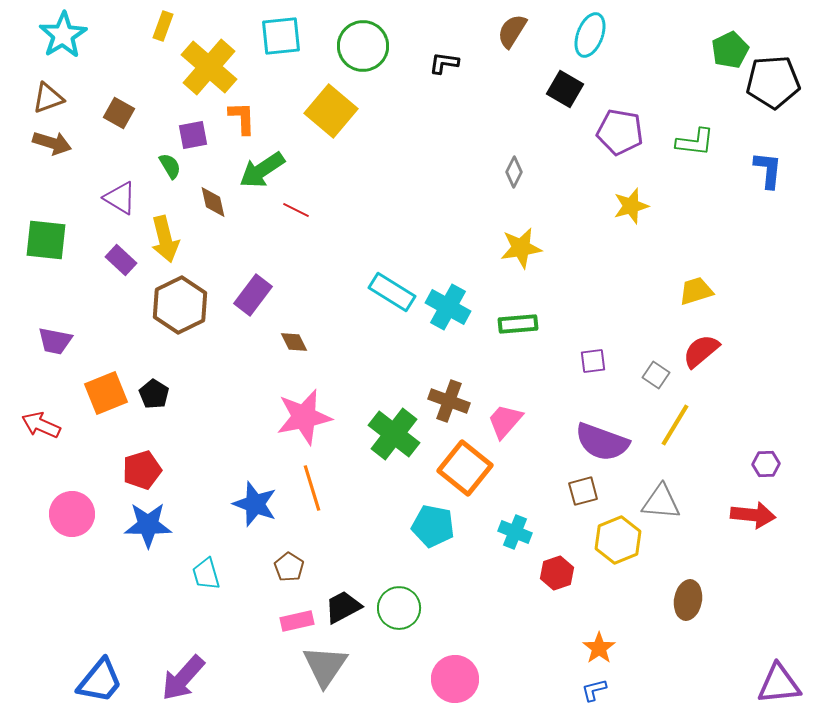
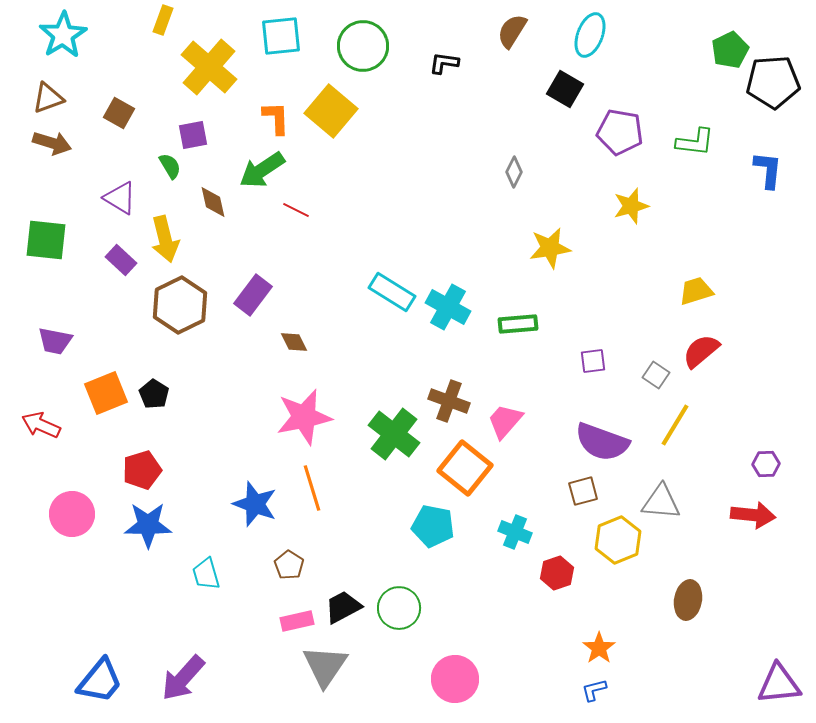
yellow rectangle at (163, 26): moved 6 px up
orange L-shape at (242, 118): moved 34 px right
yellow star at (521, 248): moved 29 px right
brown pentagon at (289, 567): moved 2 px up
